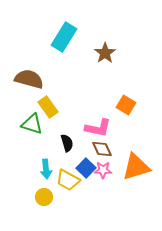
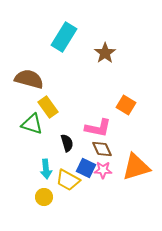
blue square: rotated 18 degrees counterclockwise
